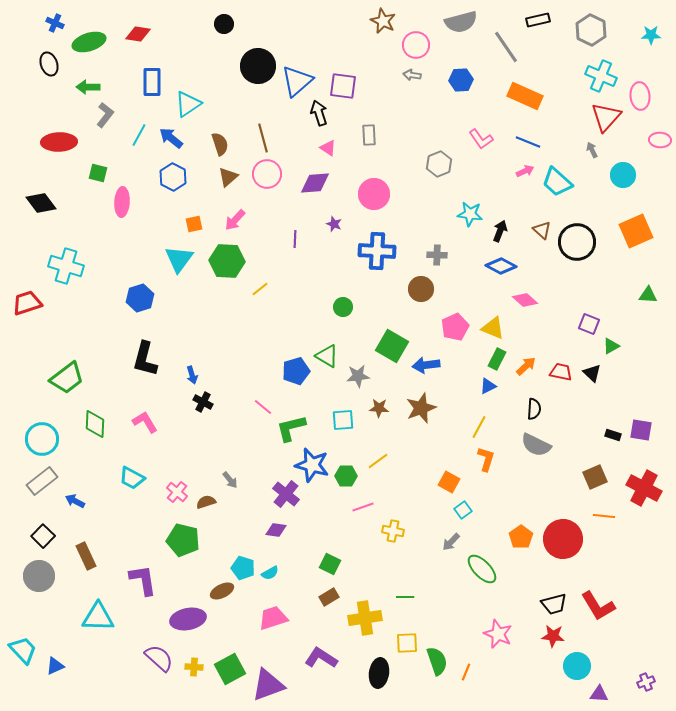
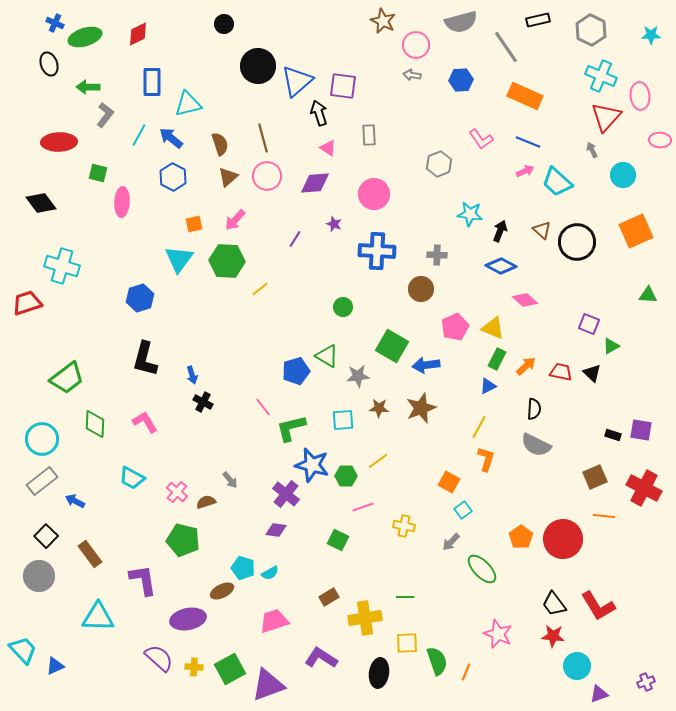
red diamond at (138, 34): rotated 35 degrees counterclockwise
green ellipse at (89, 42): moved 4 px left, 5 px up
cyan triangle at (188, 104): rotated 20 degrees clockwise
pink circle at (267, 174): moved 2 px down
purple line at (295, 239): rotated 30 degrees clockwise
cyan cross at (66, 266): moved 4 px left
pink line at (263, 407): rotated 12 degrees clockwise
yellow cross at (393, 531): moved 11 px right, 5 px up
black square at (43, 536): moved 3 px right
brown rectangle at (86, 556): moved 4 px right, 2 px up; rotated 12 degrees counterclockwise
green square at (330, 564): moved 8 px right, 24 px up
black trapezoid at (554, 604): rotated 68 degrees clockwise
pink trapezoid at (273, 618): moved 1 px right, 3 px down
purple triangle at (599, 694): rotated 24 degrees counterclockwise
